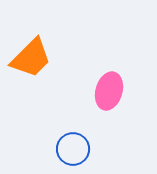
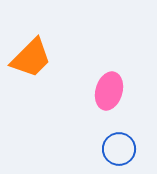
blue circle: moved 46 px right
